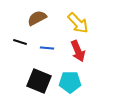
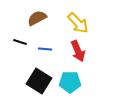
blue line: moved 2 px left, 1 px down
black square: rotated 10 degrees clockwise
